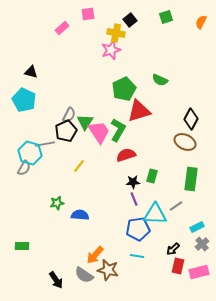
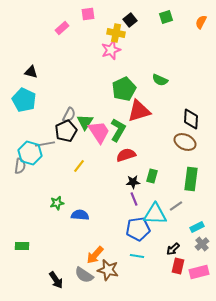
black diamond at (191, 119): rotated 25 degrees counterclockwise
gray semicircle at (24, 168): moved 4 px left, 2 px up; rotated 21 degrees counterclockwise
